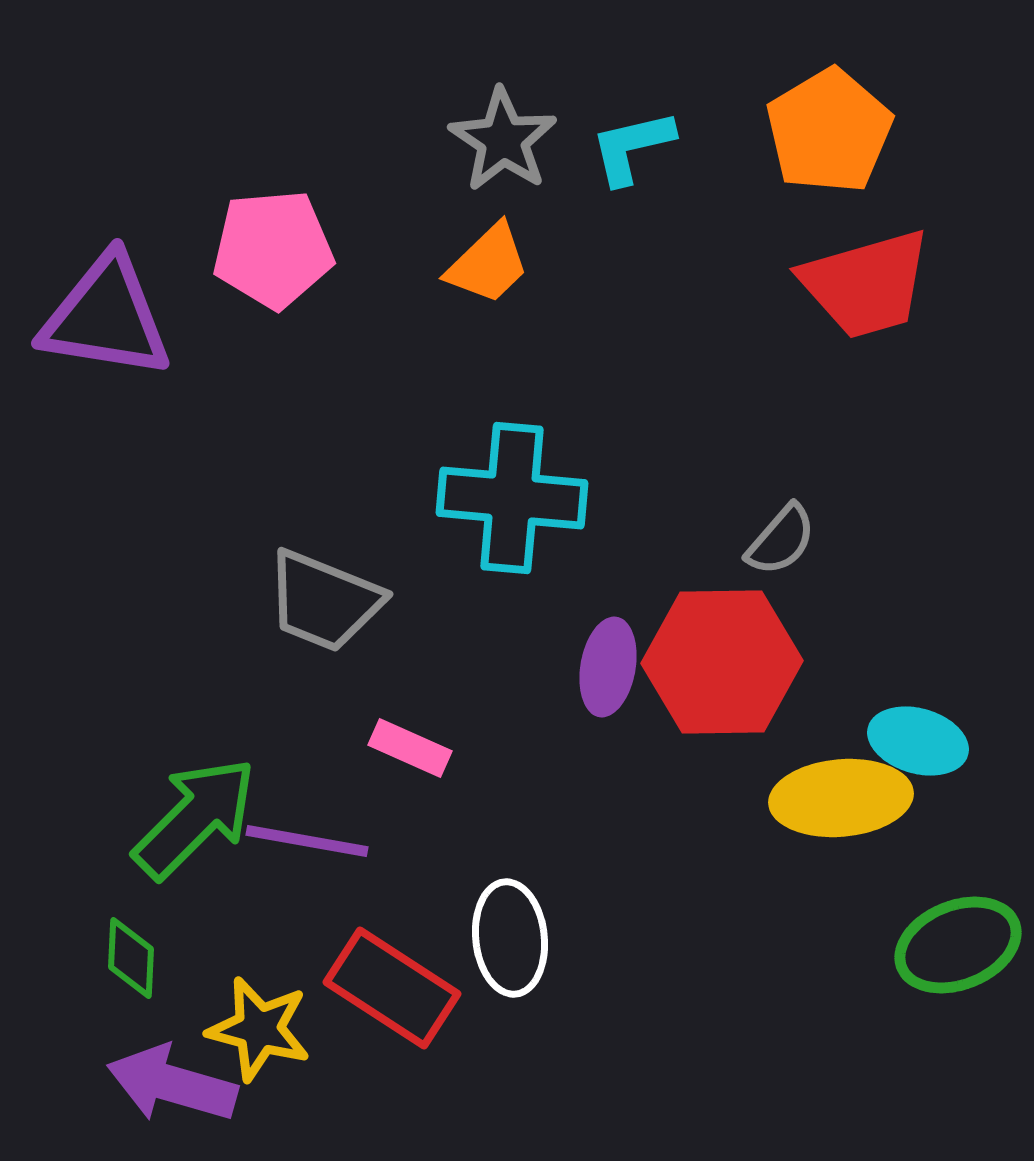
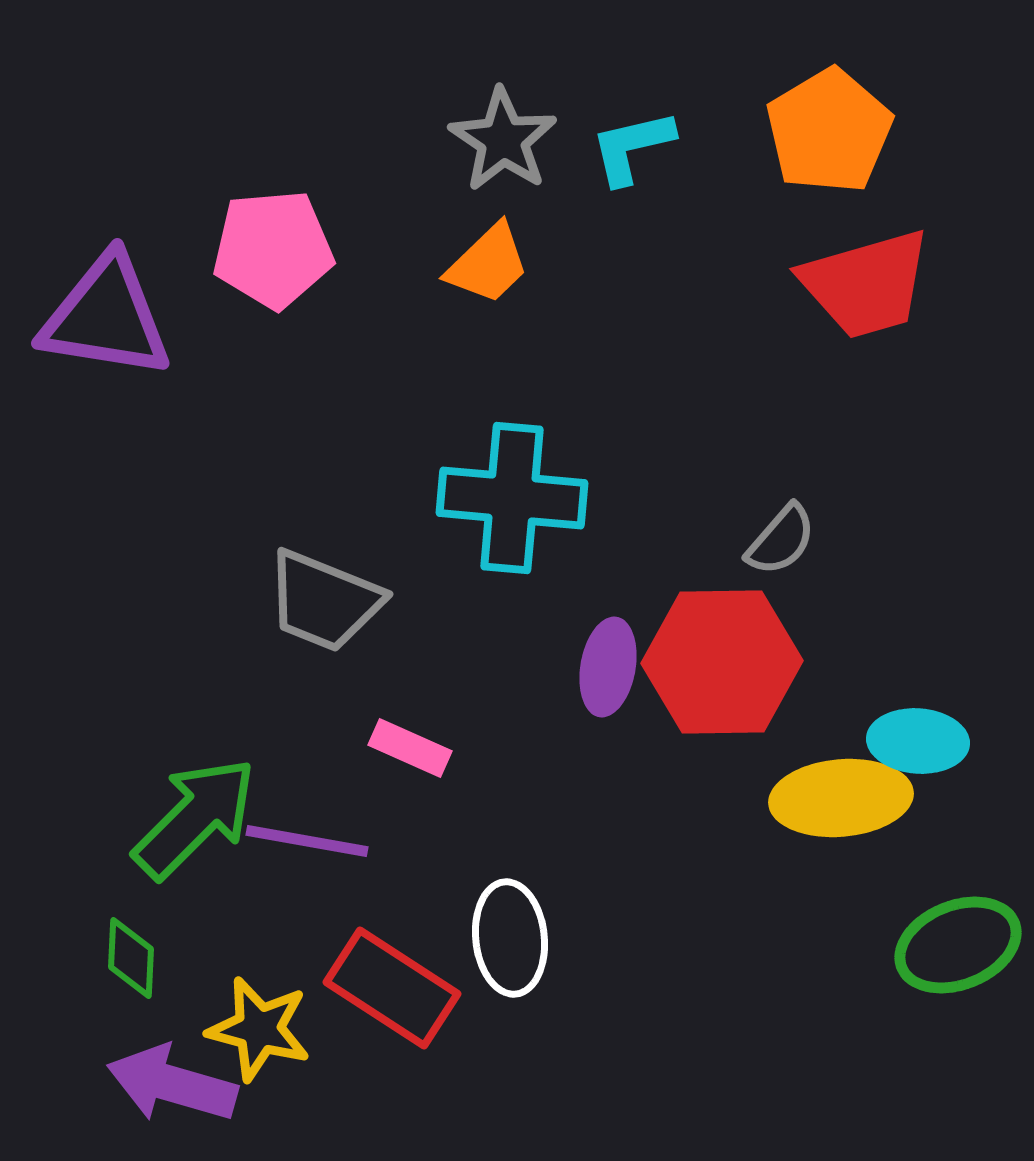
cyan ellipse: rotated 12 degrees counterclockwise
